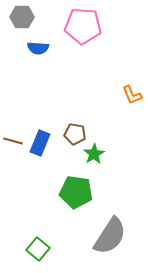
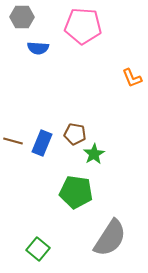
orange L-shape: moved 17 px up
blue rectangle: moved 2 px right
gray semicircle: moved 2 px down
